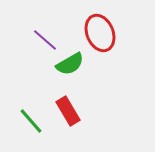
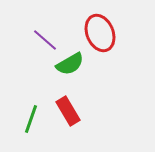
green line: moved 2 px up; rotated 60 degrees clockwise
